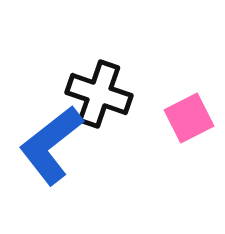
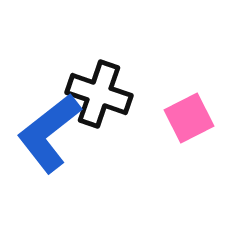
blue L-shape: moved 2 px left, 12 px up
